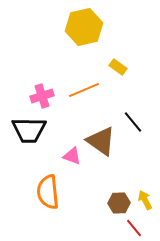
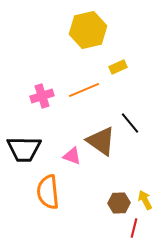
yellow hexagon: moved 4 px right, 3 px down
yellow rectangle: rotated 60 degrees counterclockwise
black line: moved 3 px left, 1 px down
black trapezoid: moved 5 px left, 19 px down
red line: rotated 54 degrees clockwise
